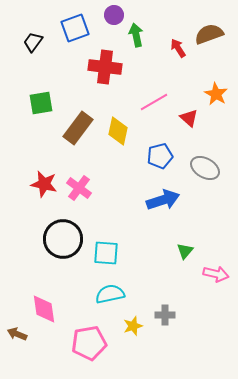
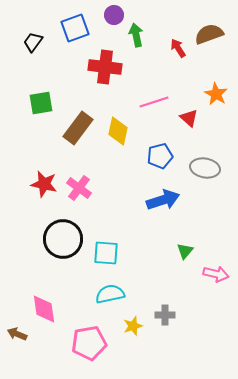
pink line: rotated 12 degrees clockwise
gray ellipse: rotated 20 degrees counterclockwise
